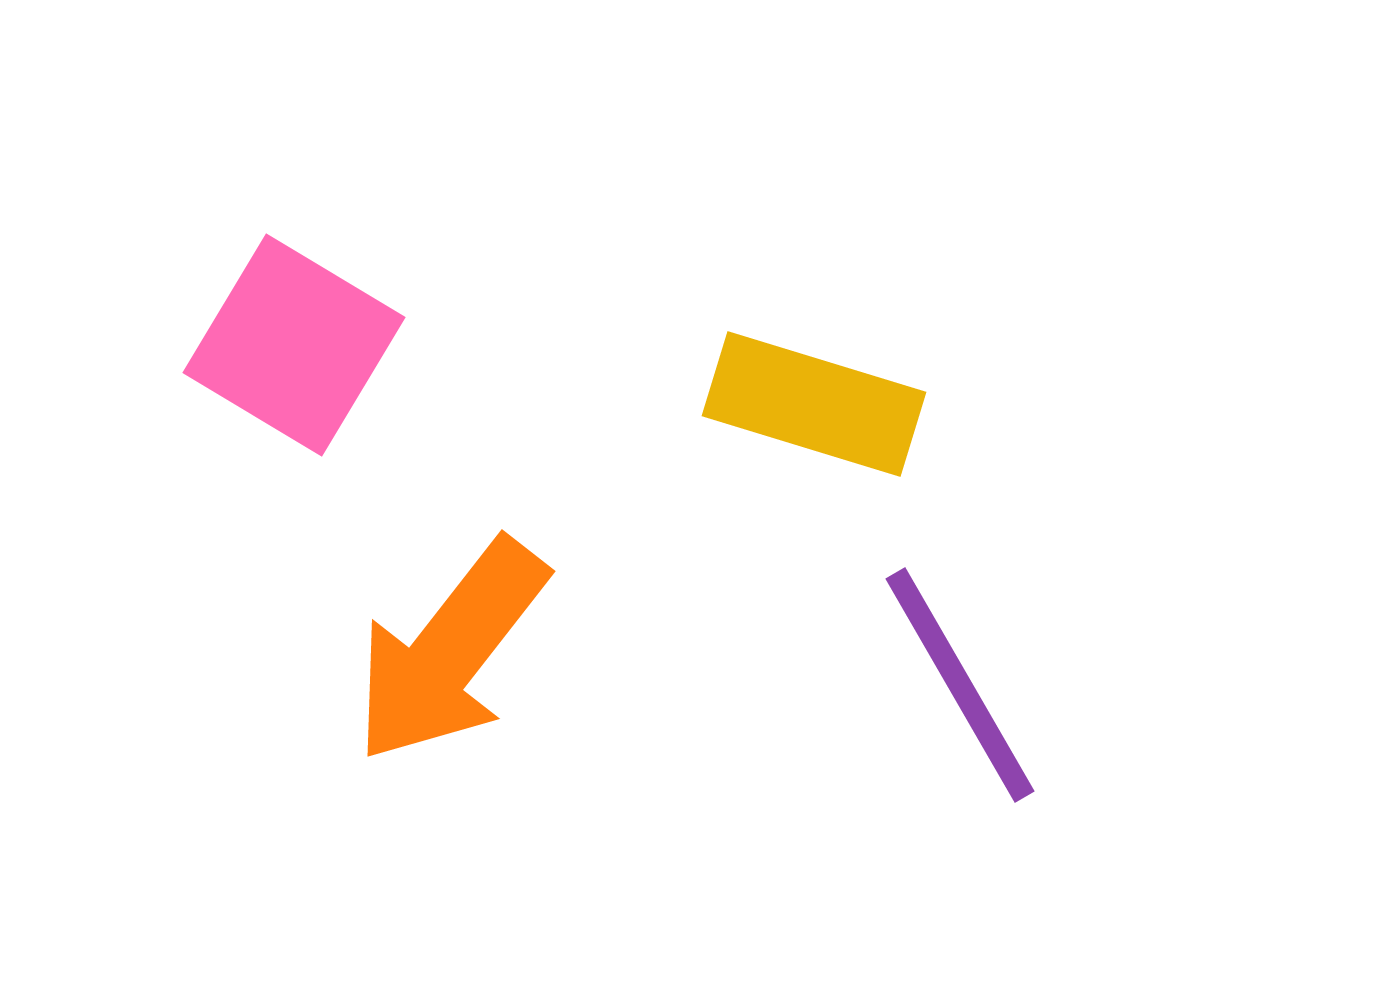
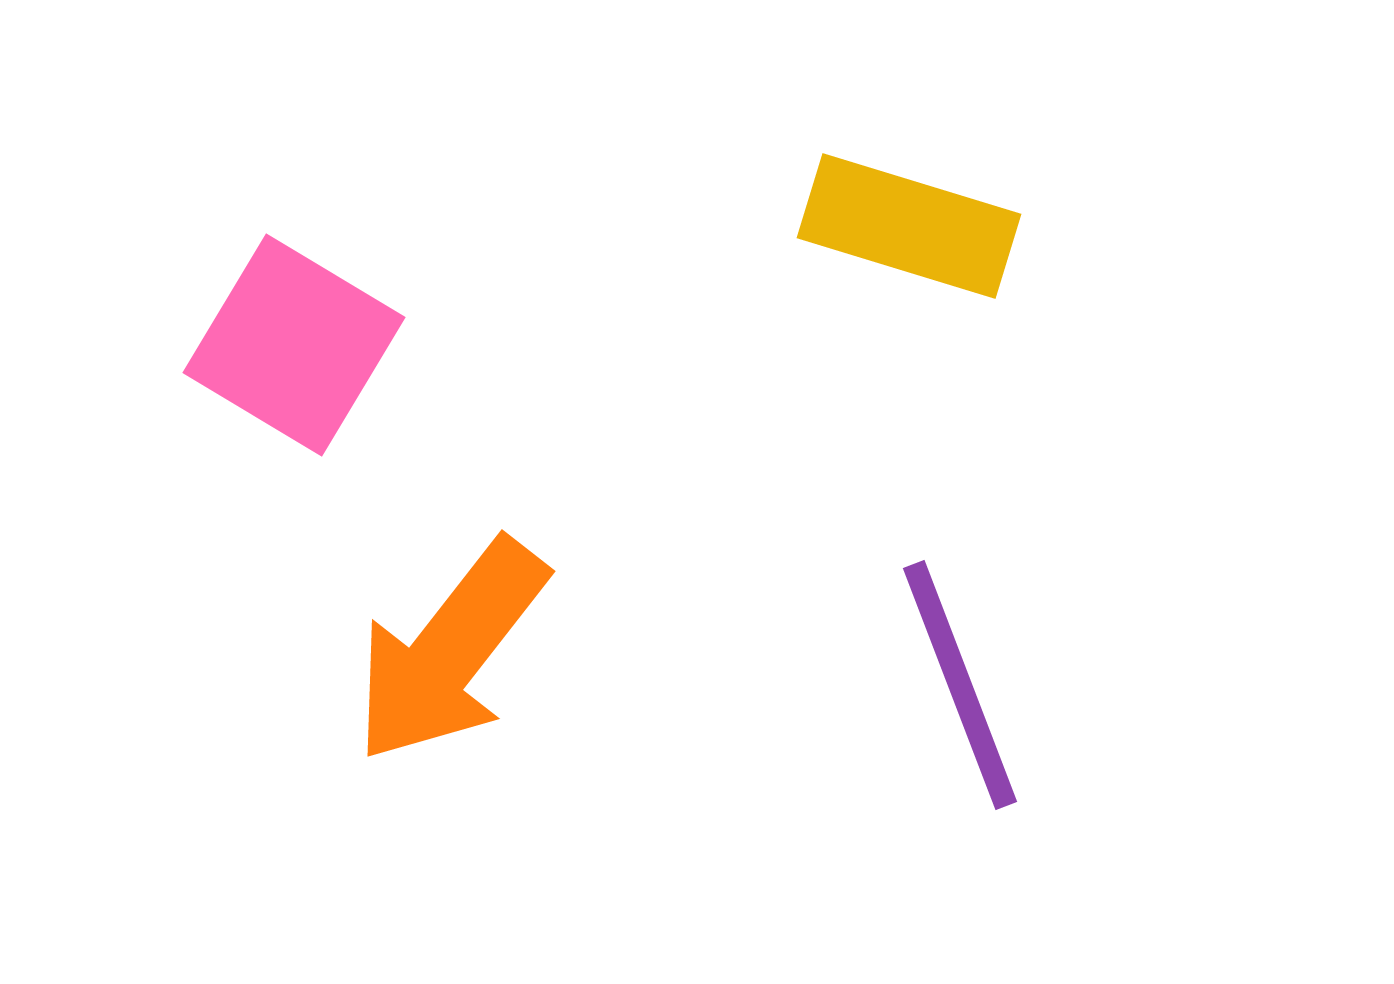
yellow rectangle: moved 95 px right, 178 px up
purple line: rotated 9 degrees clockwise
